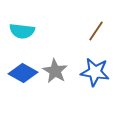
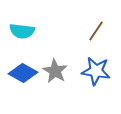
blue star: moved 1 px right, 1 px up
